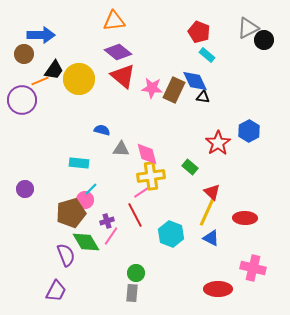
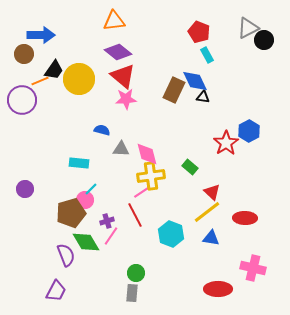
cyan rectangle at (207, 55): rotated 21 degrees clockwise
pink star at (152, 88): moved 26 px left, 11 px down; rotated 10 degrees counterclockwise
red star at (218, 143): moved 8 px right
yellow line at (207, 212): rotated 28 degrees clockwise
blue triangle at (211, 238): rotated 18 degrees counterclockwise
